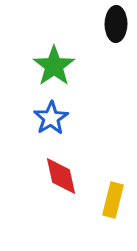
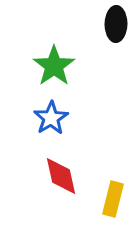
yellow rectangle: moved 1 px up
